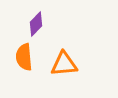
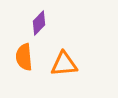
purple diamond: moved 3 px right, 1 px up
